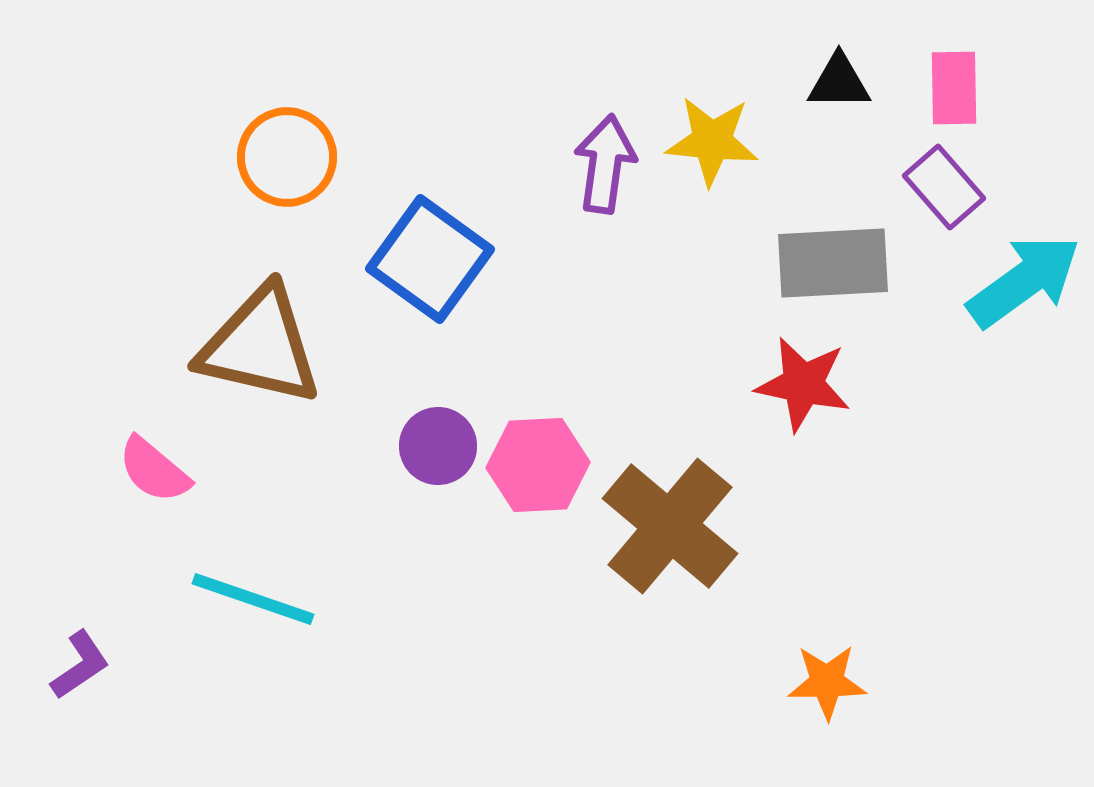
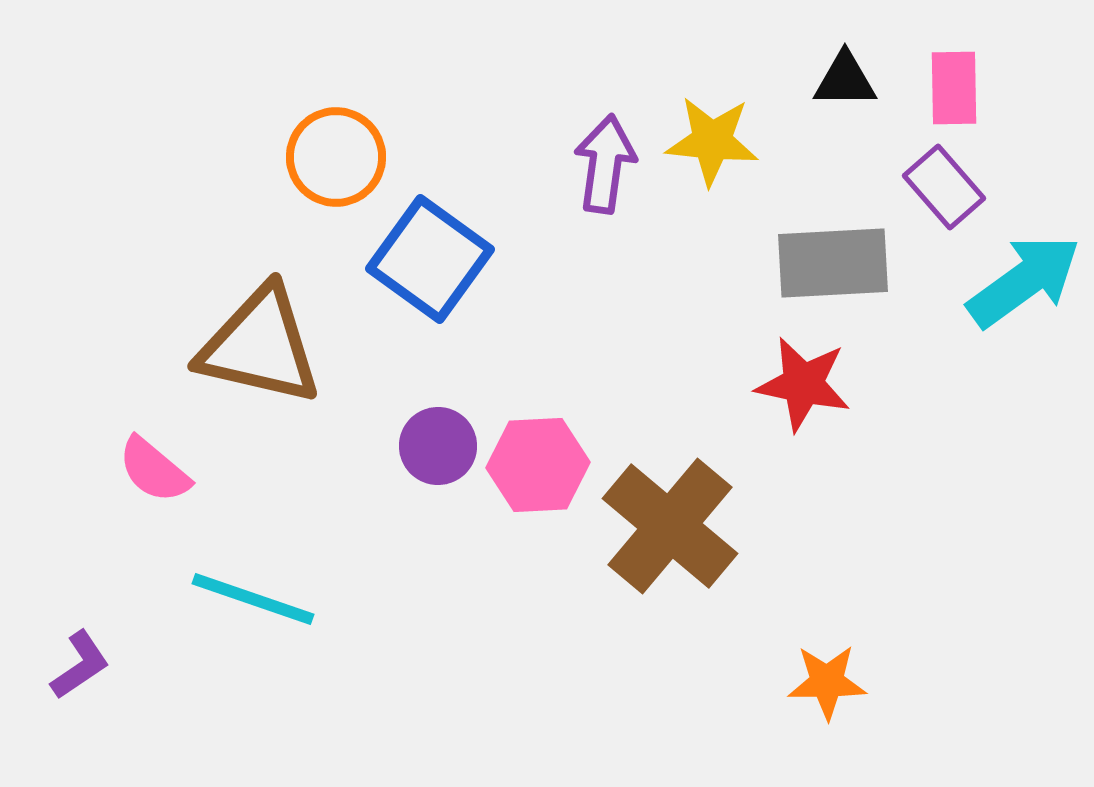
black triangle: moved 6 px right, 2 px up
orange circle: moved 49 px right
